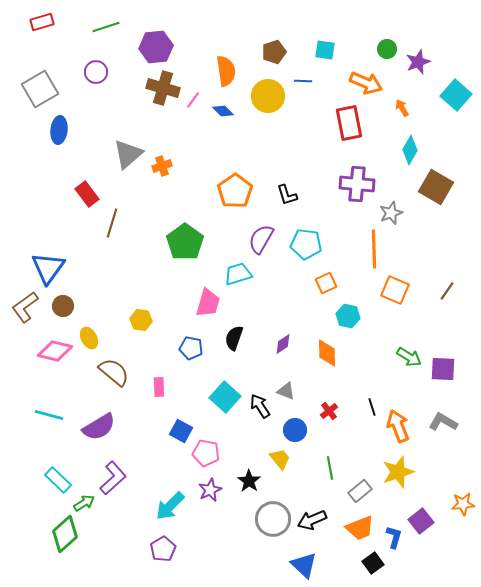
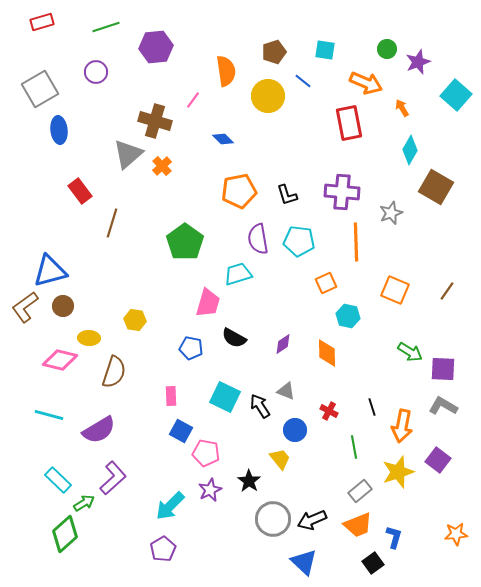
blue line at (303, 81): rotated 36 degrees clockwise
brown cross at (163, 88): moved 8 px left, 33 px down
blue diamond at (223, 111): moved 28 px down
blue ellipse at (59, 130): rotated 12 degrees counterclockwise
orange cross at (162, 166): rotated 24 degrees counterclockwise
purple cross at (357, 184): moved 15 px left, 8 px down
orange pentagon at (235, 191): moved 4 px right; rotated 24 degrees clockwise
red rectangle at (87, 194): moved 7 px left, 3 px up
purple semicircle at (261, 239): moved 3 px left; rotated 40 degrees counterclockwise
cyan pentagon at (306, 244): moved 7 px left, 3 px up
orange line at (374, 249): moved 18 px left, 7 px up
blue triangle at (48, 268): moved 2 px right, 3 px down; rotated 39 degrees clockwise
yellow hexagon at (141, 320): moved 6 px left
yellow ellipse at (89, 338): rotated 60 degrees counterclockwise
black semicircle at (234, 338): rotated 80 degrees counterclockwise
pink diamond at (55, 351): moved 5 px right, 9 px down
green arrow at (409, 357): moved 1 px right, 5 px up
brown semicircle at (114, 372): rotated 68 degrees clockwise
pink rectangle at (159, 387): moved 12 px right, 9 px down
cyan square at (225, 397): rotated 16 degrees counterclockwise
red cross at (329, 411): rotated 24 degrees counterclockwise
gray L-shape at (443, 422): moved 16 px up
orange arrow at (398, 426): moved 4 px right; rotated 148 degrees counterclockwise
purple semicircle at (99, 427): moved 3 px down
green line at (330, 468): moved 24 px right, 21 px up
orange star at (463, 504): moved 7 px left, 30 px down
purple square at (421, 521): moved 17 px right, 61 px up; rotated 15 degrees counterclockwise
orange trapezoid at (360, 528): moved 2 px left, 3 px up
blue triangle at (304, 565): moved 3 px up
